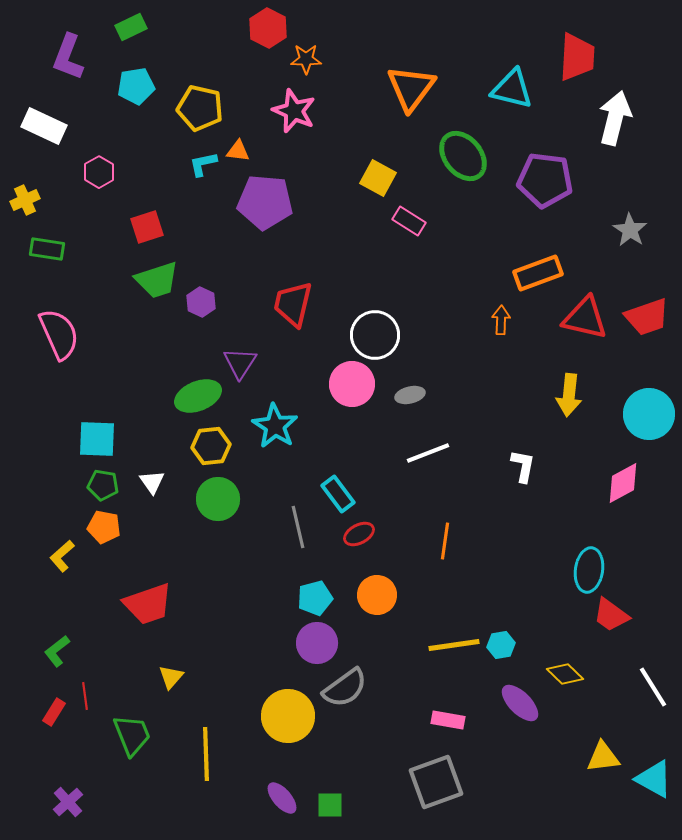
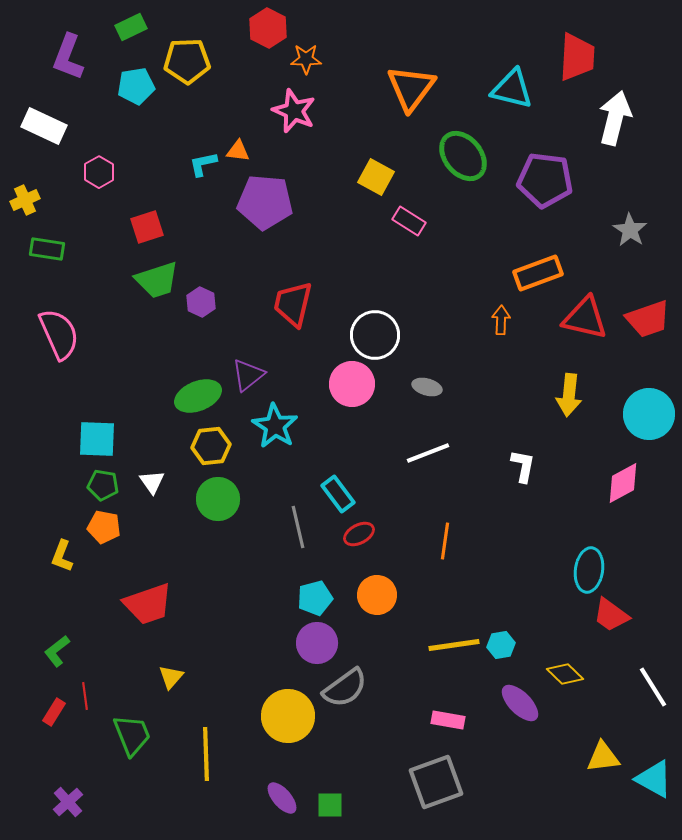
yellow pentagon at (200, 108): moved 13 px left, 47 px up; rotated 15 degrees counterclockwise
yellow square at (378, 178): moved 2 px left, 1 px up
red trapezoid at (647, 317): moved 1 px right, 2 px down
purple triangle at (240, 363): moved 8 px right, 12 px down; rotated 18 degrees clockwise
gray ellipse at (410, 395): moved 17 px right, 8 px up; rotated 28 degrees clockwise
yellow L-shape at (62, 556): rotated 28 degrees counterclockwise
